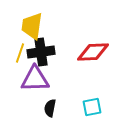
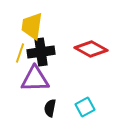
red diamond: moved 2 px left, 3 px up; rotated 32 degrees clockwise
cyan square: moved 7 px left; rotated 18 degrees counterclockwise
